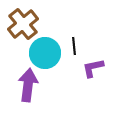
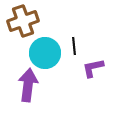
brown cross: moved 3 px up; rotated 20 degrees clockwise
